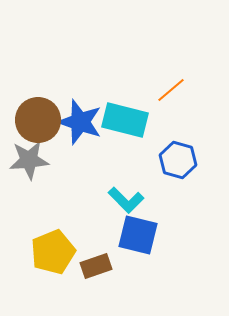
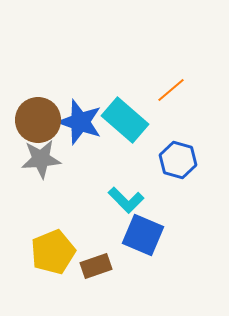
cyan rectangle: rotated 27 degrees clockwise
gray star: moved 12 px right, 1 px up
blue square: moved 5 px right; rotated 9 degrees clockwise
